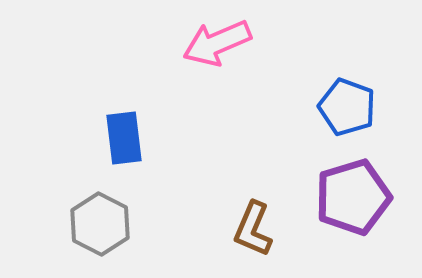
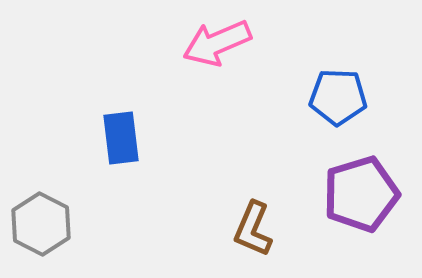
blue pentagon: moved 9 px left, 10 px up; rotated 18 degrees counterclockwise
blue rectangle: moved 3 px left
purple pentagon: moved 8 px right, 3 px up
gray hexagon: moved 59 px left
